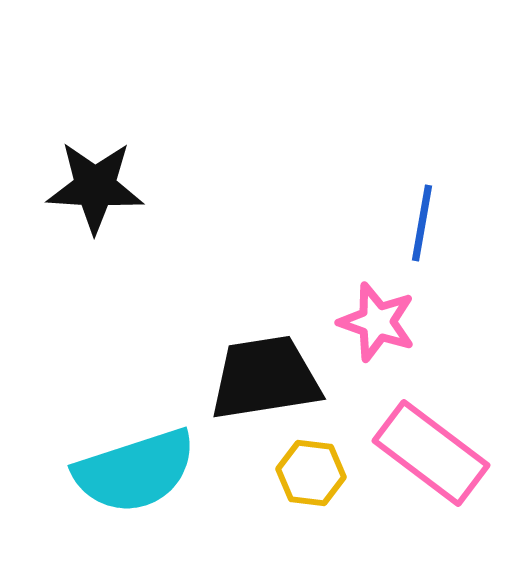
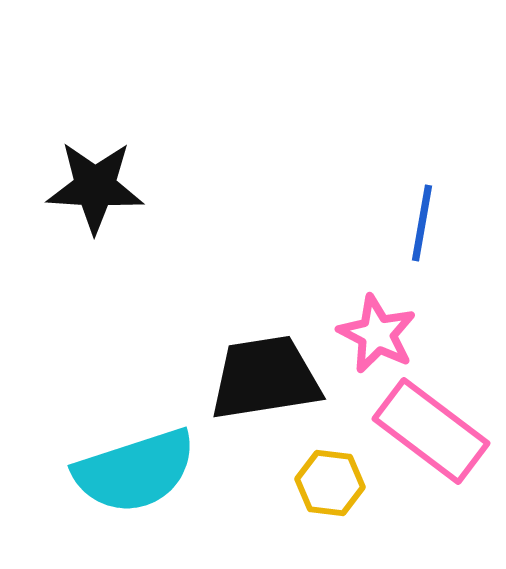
pink star: moved 12 px down; rotated 8 degrees clockwise
pink rectangle: moved 22 px up
yellow hexagon: moved 19 px right, 10 px down
